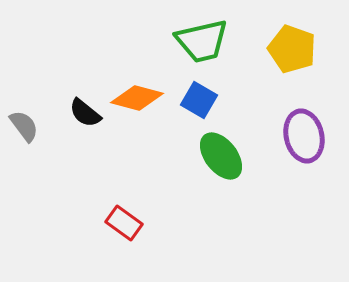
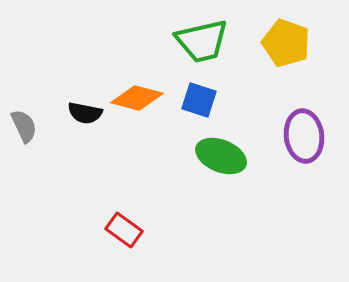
yellow pentagon: moved 6 px left, 6 px up
blue square: rotated 12 degrees counterclockwise
black semicircle: rotated 28 degrees counterclockwise
gray semicircle: rotated 12 degrees clockwise
purple ellipse: rotated 6 degrees clockwise
green ellipse: rotated 30 degrees counterclockwise
red rectangle: moved 7 px down
